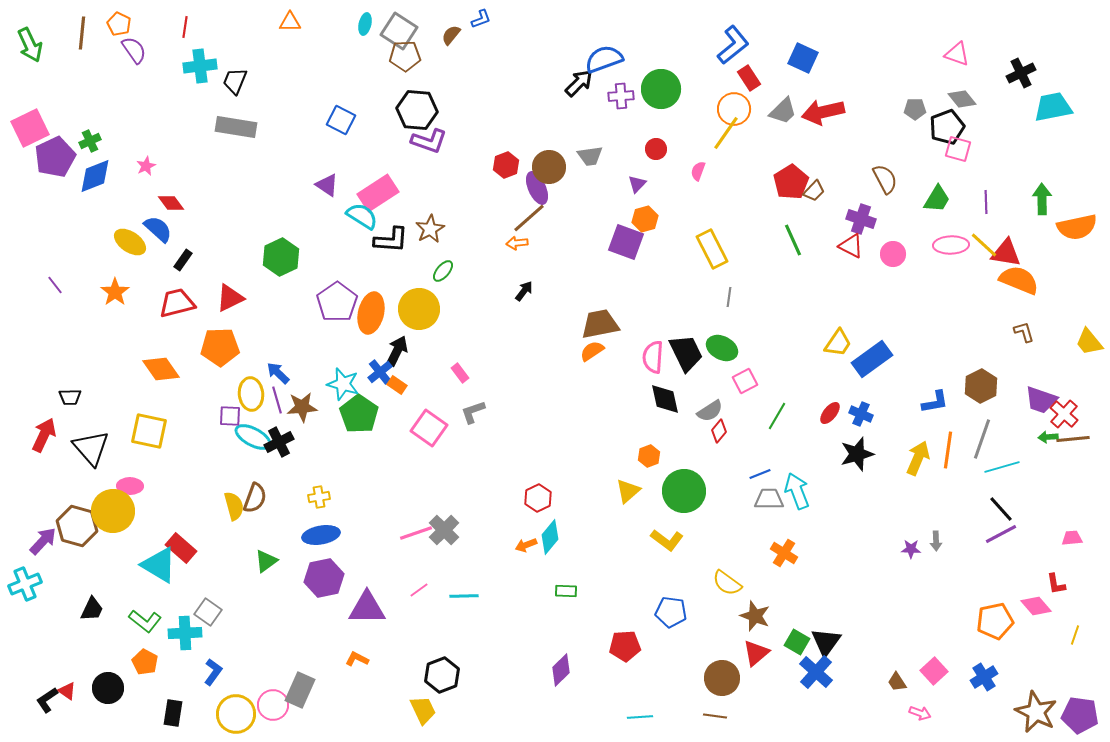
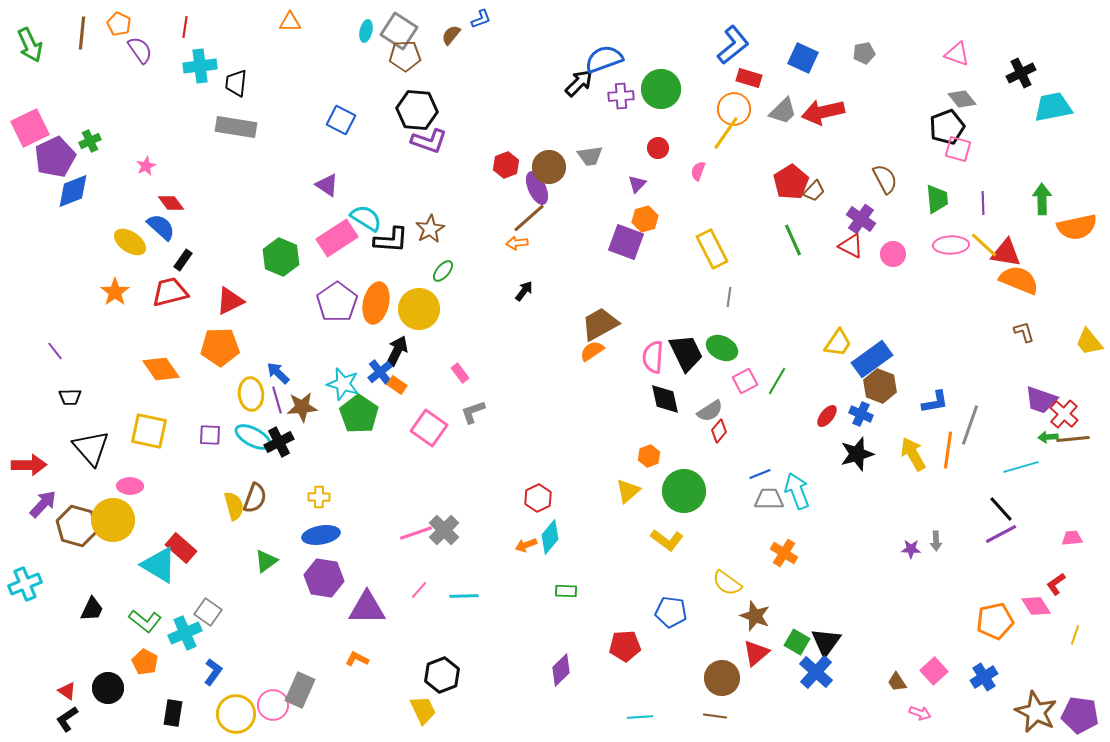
cyan ellipse at (365, 24): moved 1 px right, 7 px down
purple semicircle at (134, 50): moved 6 px right
red rectangle at (749, 78): rotated 40 degrees counterclockwise
black trapezoid at (235, 81): moved 1 px right, 2 px down; rotated 16 degrees counterclockwise
gray pentagon at (915, 109): moved 51 px left, 56 px up; rotated 10 degrees counterclockwise
red circle at (656, 149): moved 2 px right, 1 px up
blue diamond at (95, 176): moved 22 px left, 15 px down
pink rectangle at (378, 193): moved 41 px left, 45 px down
green trapezoid at (937, 199): rotated 36 degrees counterclockwise
purple line at (986, 202): moved 3 px left, 1 px down
cyan semicircle at (362, 216): moved 4 px right, 2 px down
purple cross at (861, 219): rotated 16 degrees clockwise
blue semicircle at (158, 229): moved 3 px right, 2 px up
green hexagon at (281, 257): rotated 12 degrees counterclockwise
purple line at (55, 285): moved 66 px down
red triangle at (230, 298): moved 3 px down
red trapezoid at (177, 303): moved 7 px left, 11 px up
orange ellipse at (371, 313): moved 5 px right, 10 px up
brown trapezoid at (600, 324): rotated 18 degrees counterclockwise
brown hexagon at (981, 386): moved 101 px left; rotated 12 degrees counterclockwise
red ellipse at (830, 413): moved 3 px left, 3 px down
purple square at (230, 416): moved 20 px left, 19 px down
green line at (777, 416): moved 35 px up
red arrow at (44, 435): moved 15 px left, 30 px down; rotated 64 degrees clockwise
gray line at (982, 439): moved 12 px left, 14 px up
yellow arrow at (918, 458): moved 5 px left, 4 px up; rotated 52 degrees counterclockwise
cyan line at (1002, 467): moved 19 px right
yellow cross at (319, 497): rotated 10 degrees clockwise
yellow circle at (113, 511): moved 9 px down
purple arrow at (43, 541): moved 37 px up
purple hexagon at (324, 578): rotated 21 degrees clockwise
red L-shape at (1056, 584): rotated 65 degrees clockwise
pink line at (419, 590): rotated 12 degrees counterclockwise
pink diamond at (1036, 606): rotated 8 degrees clockwise
cyan cross at (185, 633): rotated 20 degrees counterclockwise
black L-shape at (47, 700): moved 20 px right, 19 px down
